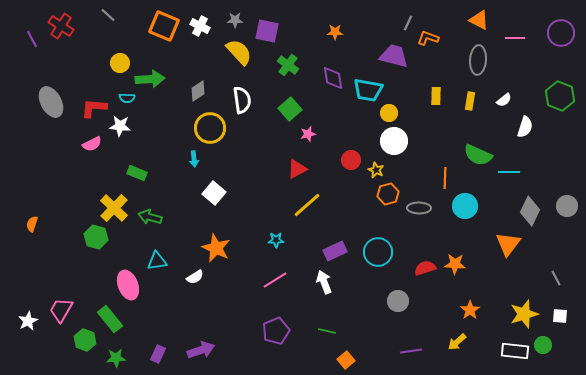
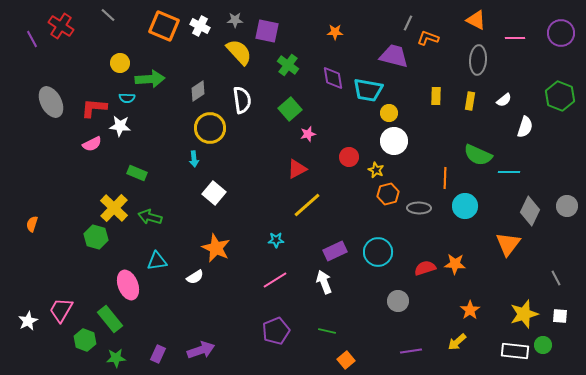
orange triangle at (479, 20): moved 3 px left
red circle at (351, 160): moved 2 px left, 3 px up
